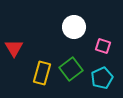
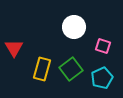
yellow rectangle: moved 4 px up
